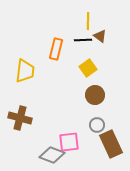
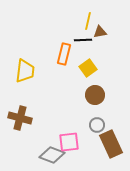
yellow line: rotated 12 degrees clockwise
brown triangle: moved 4 px up; rotated 48 degrees counterclockwise
orange rectangle: moved 8 px right, 5 px down
